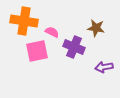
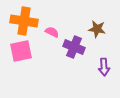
brown star: moved 1 px right, 1 px down
pink square: moved 16 px left
purple arrow: rotated 84 degrees counterclockwise
